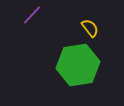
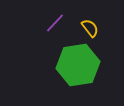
purple line: moved 23 px right, 8 px down
